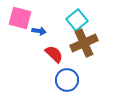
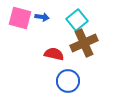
blue arrow: moved 3 px right, 14 px up
red semicircle: rotated 30 degrees counterclockwise
blue circle: moved 1 px right, 1 px down
